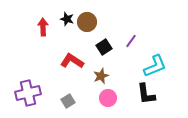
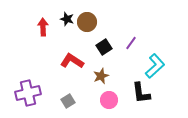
purple line: moved 2 px down
cyan L-shape: rotated 20 degrees counterclockwise
black L-shape: moved 5 px left, 1 px up
pink circle: moved 1 px right, 2 px down
